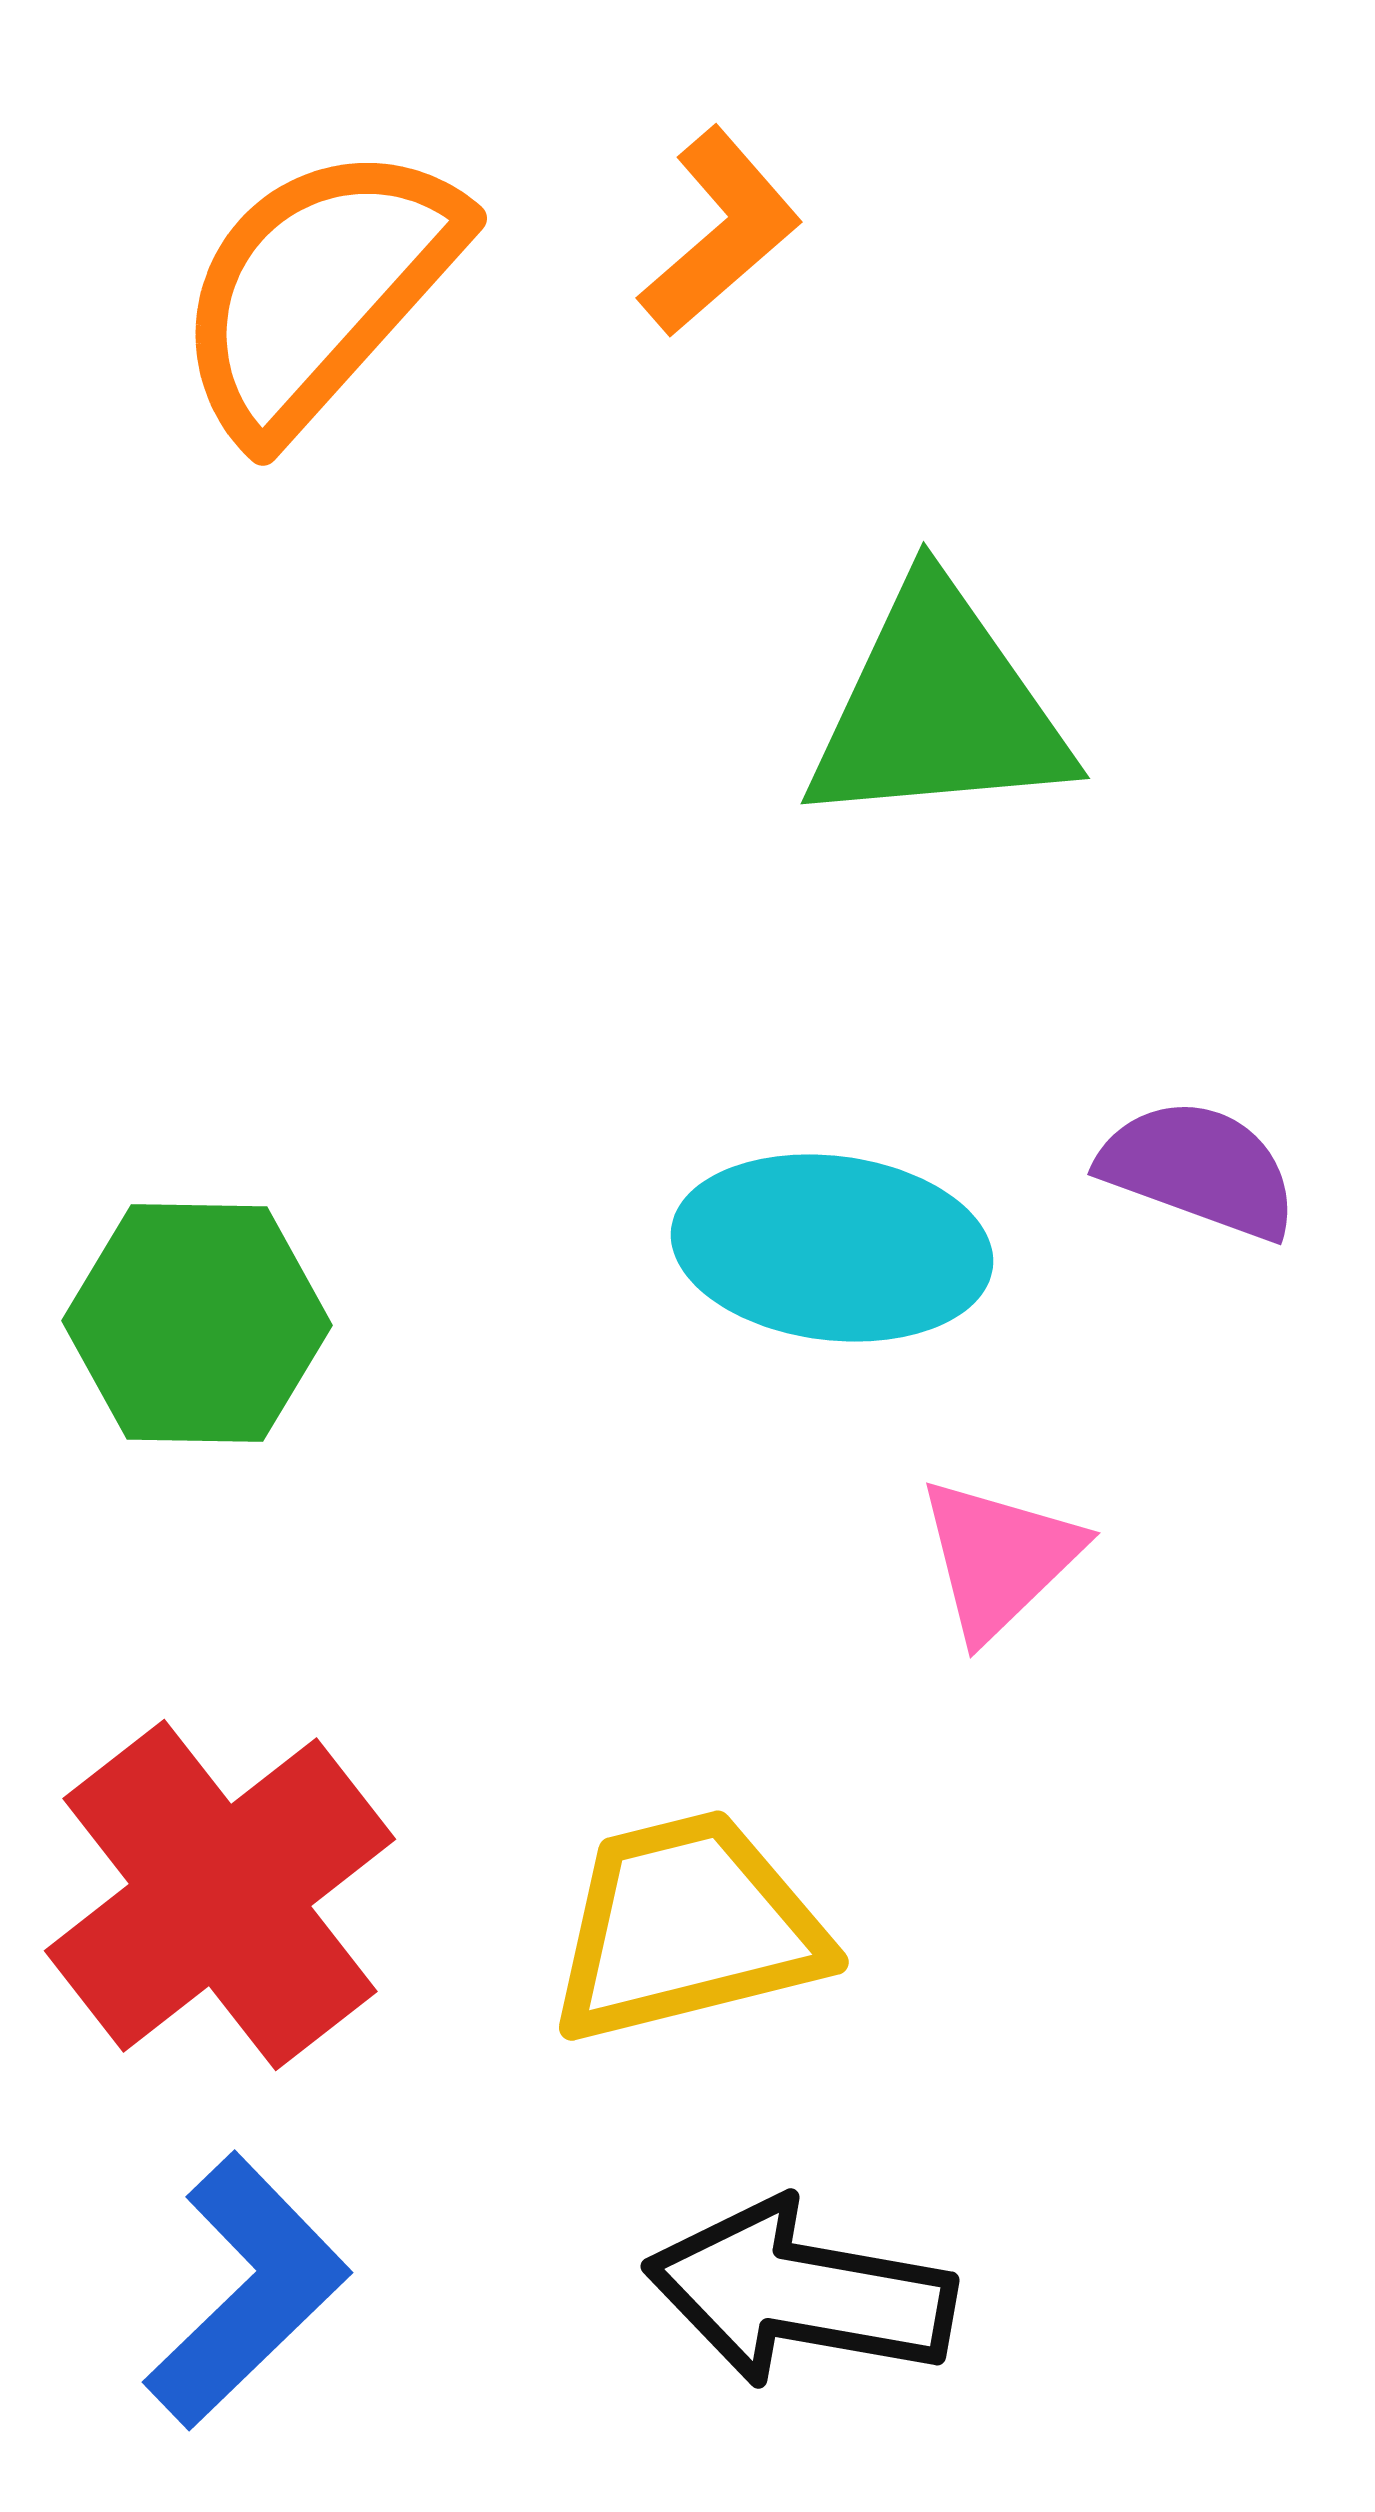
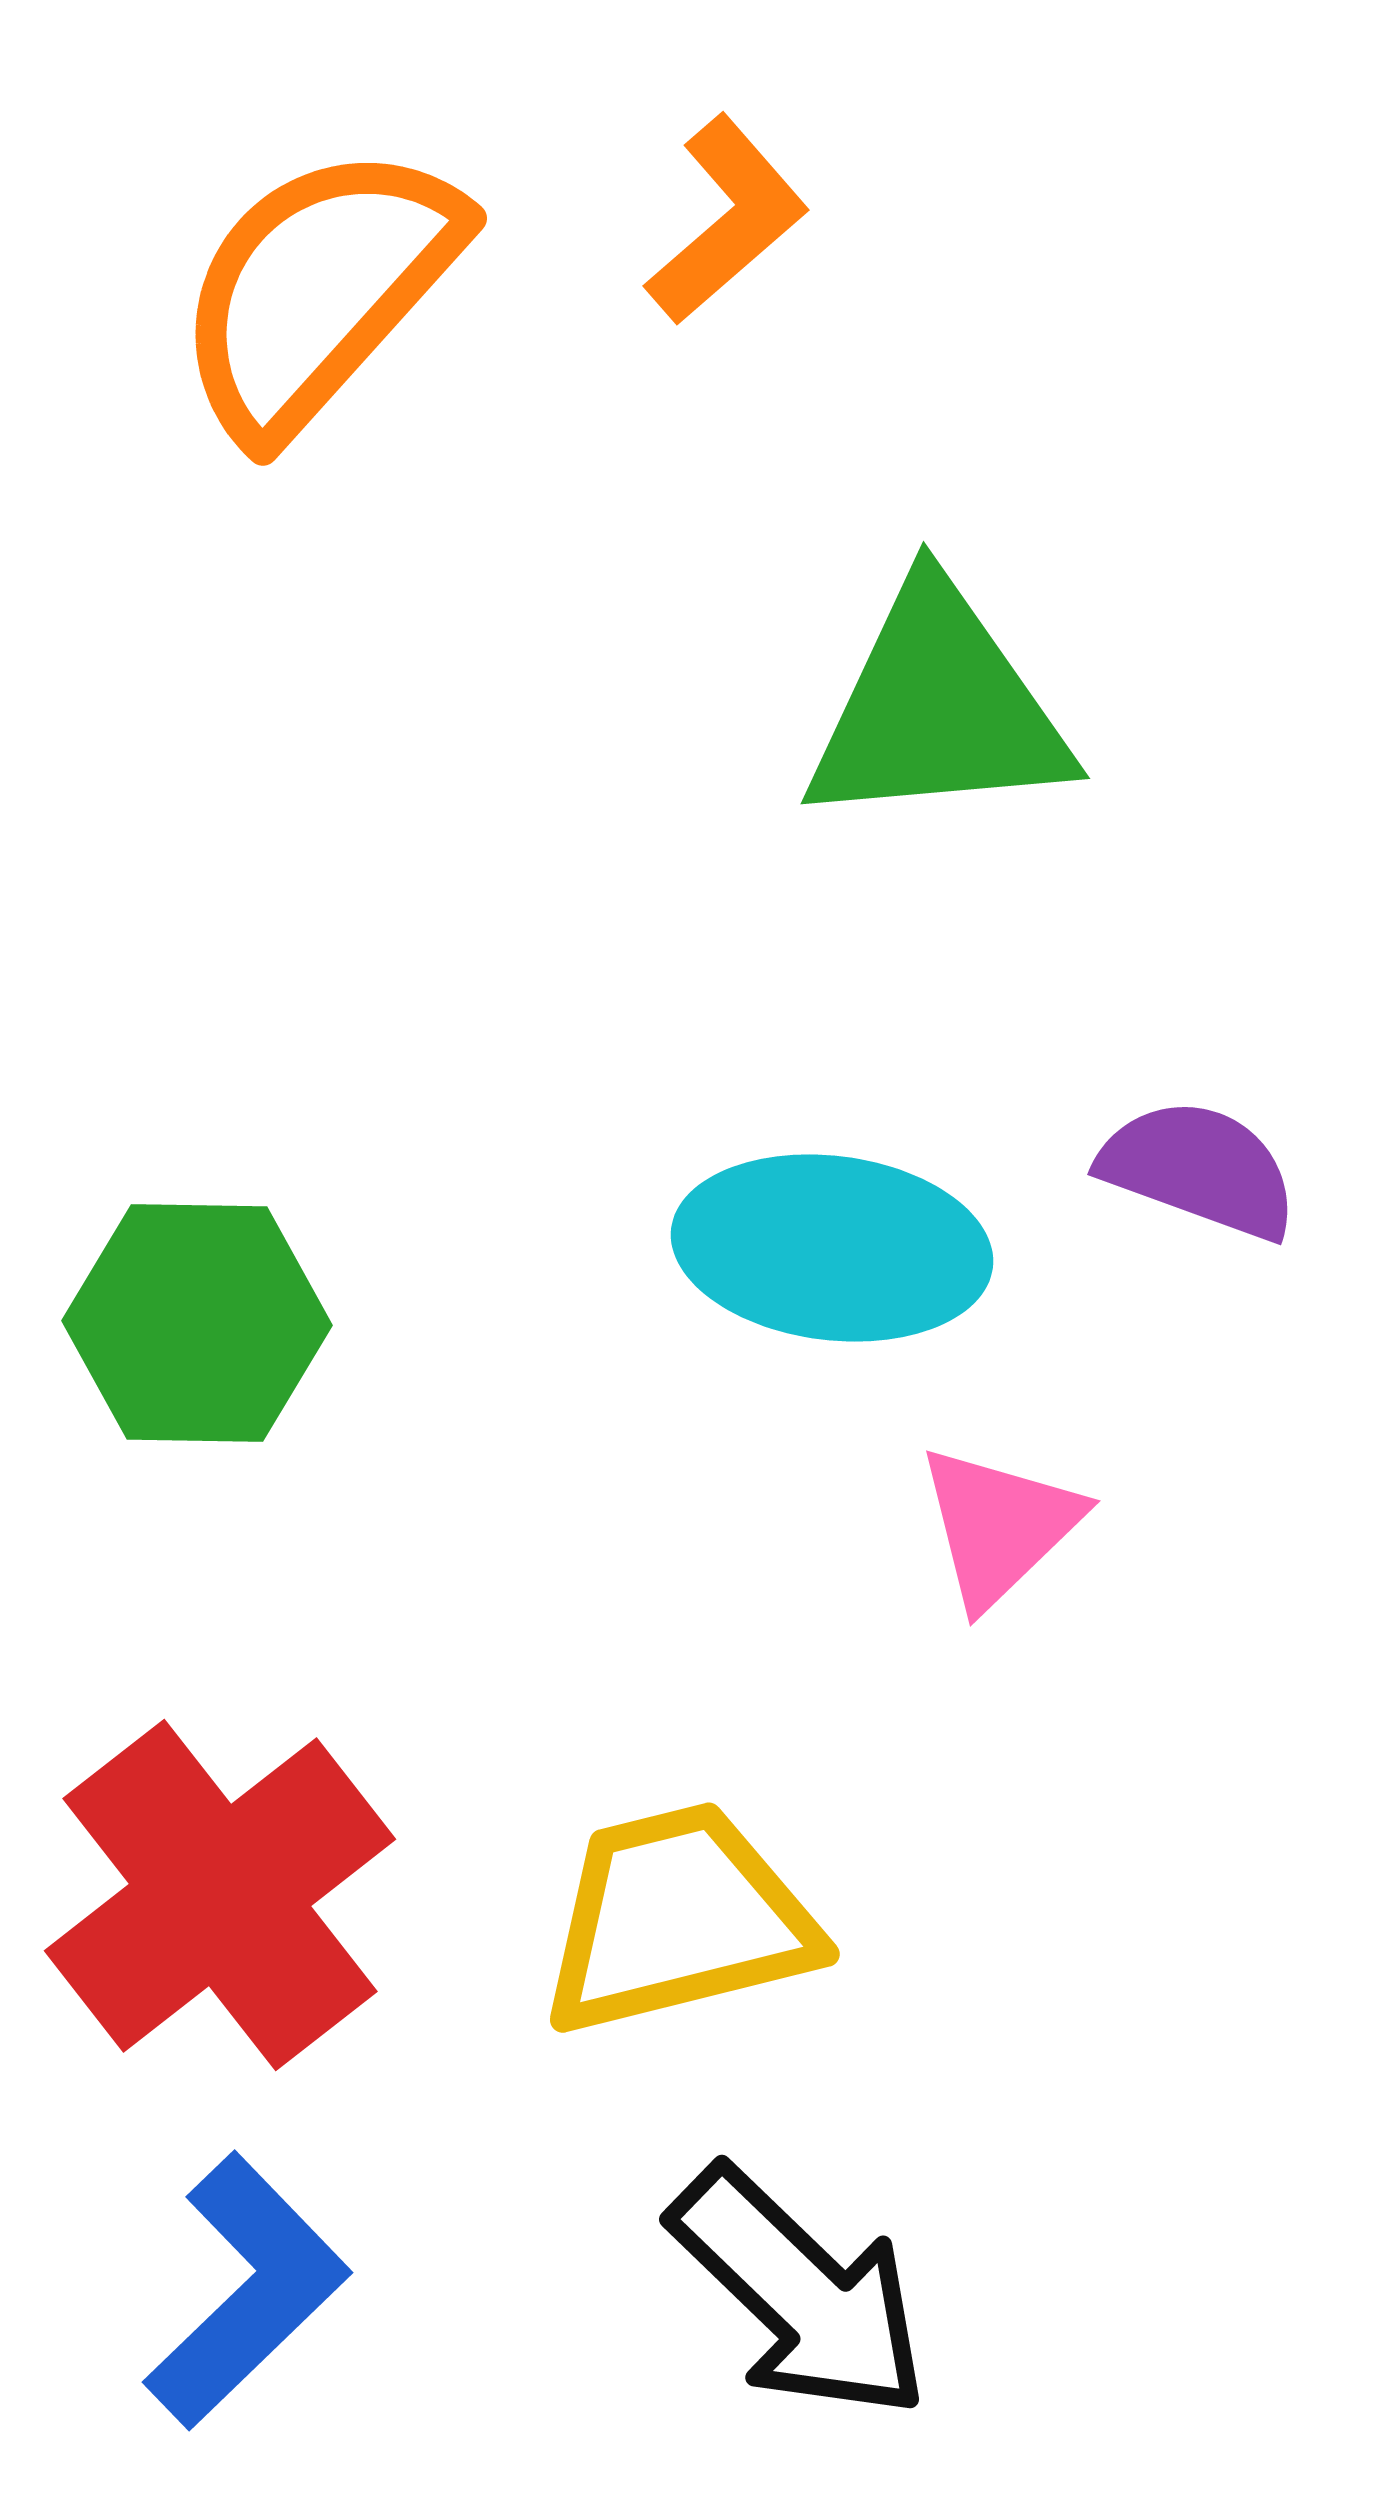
orange L-shape: moved 7 px right, 12 px up
pink triangle: moved 32 px up
yellow trapezoid: moved 9 px left, 8 px up
black arrow: rotated 146 degrees counterclockwise
